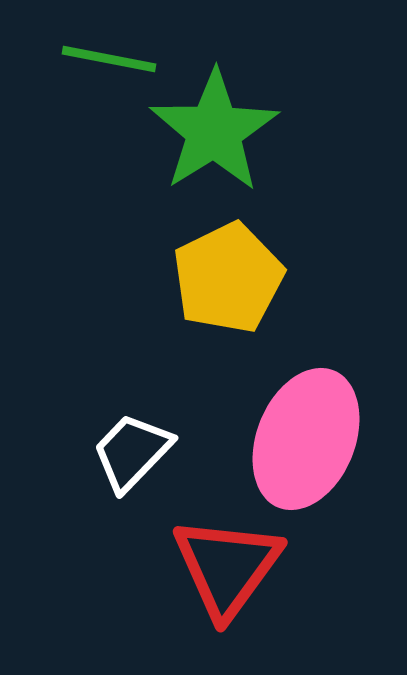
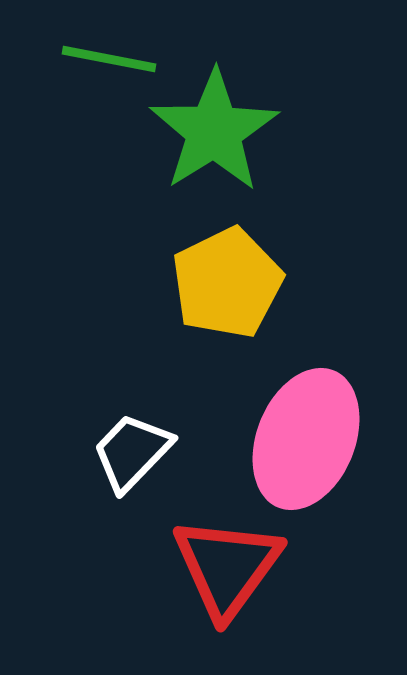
yellow pentagon: moved 1 px left, 5 px down
